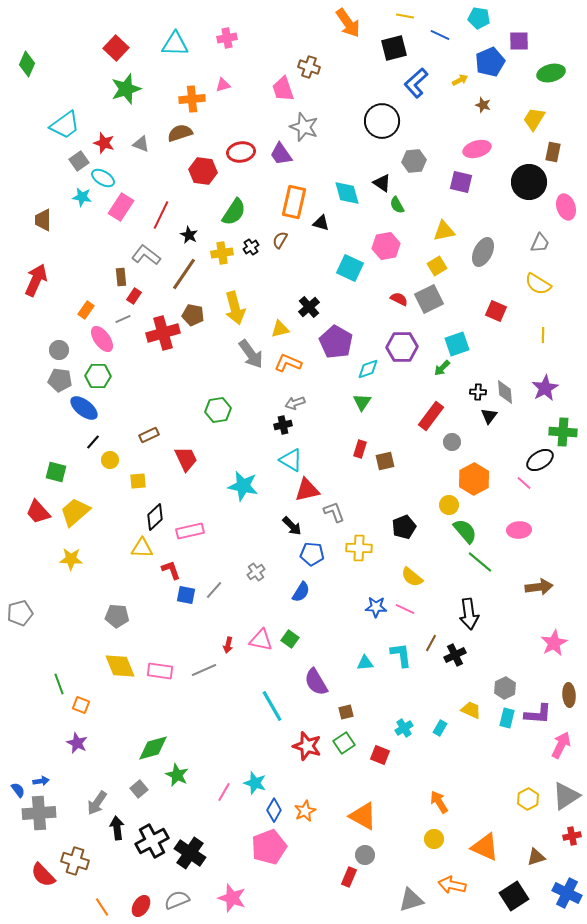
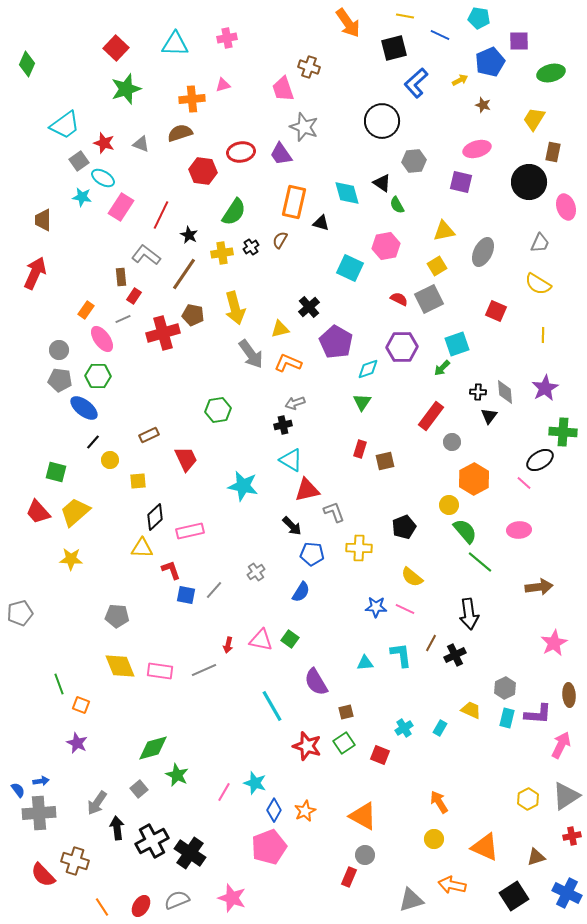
red arrow at (36, 280): moved 1 px left, 7 px up
